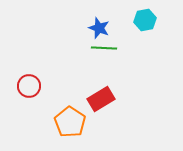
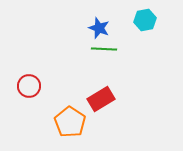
green line: moved 1 px down
